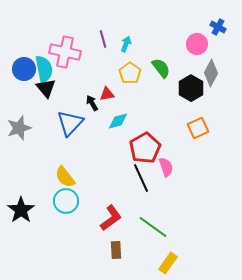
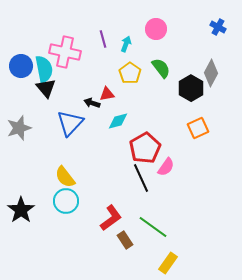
pink circle: moved 41 px left, 15 px up
blue circle: moved 3 px left, 3 px up
black arrow: rotated 42 degrees counterclockwise
pink semicircle: rotated 54 degrees clockwise
brown rectangle: moved 9 px right, 10 px up; rotated 30 degrees counterclockwise
